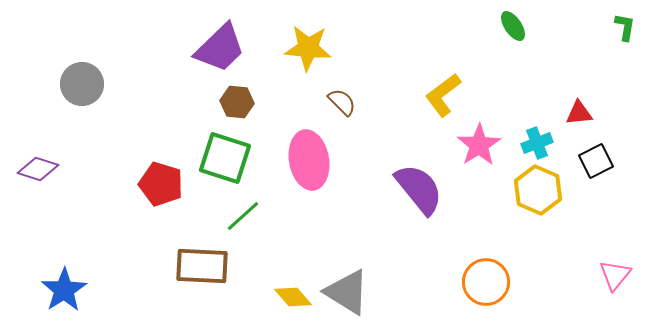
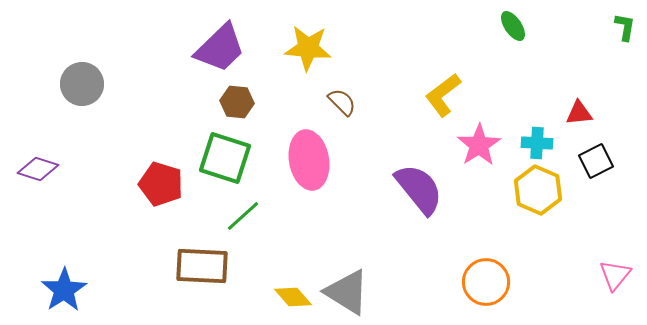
cyan cross: rotated 24 degrees clockwise
